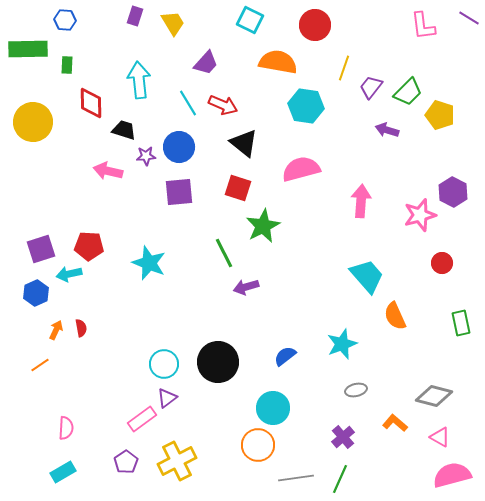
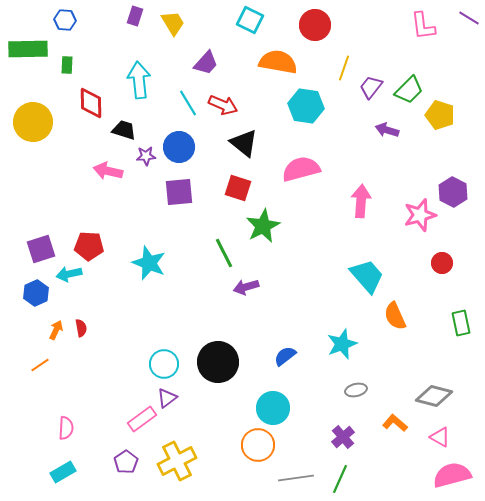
green trapezoid at (408, 92): moved 1 px right, 2 px up
